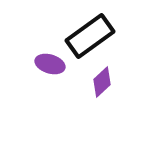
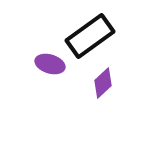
purple diamond: moved 1 px right, 1 px down
